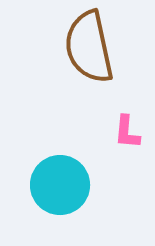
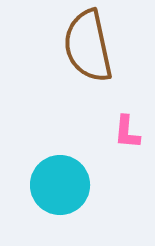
brown semicircle: moved 1 px left, 1 px up
